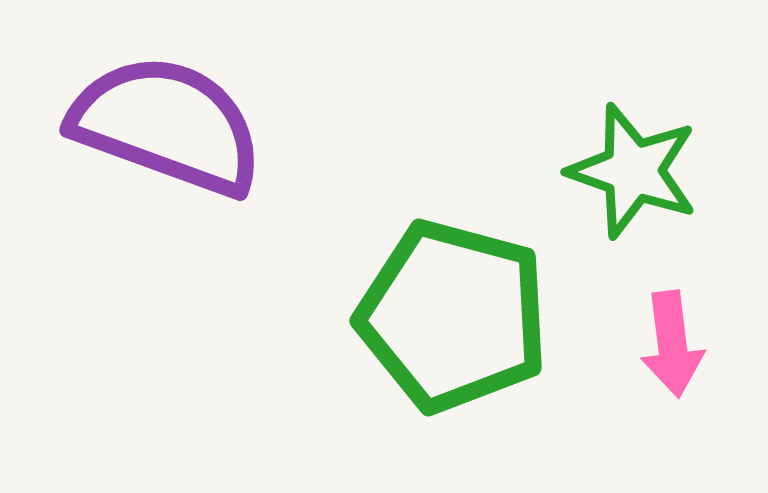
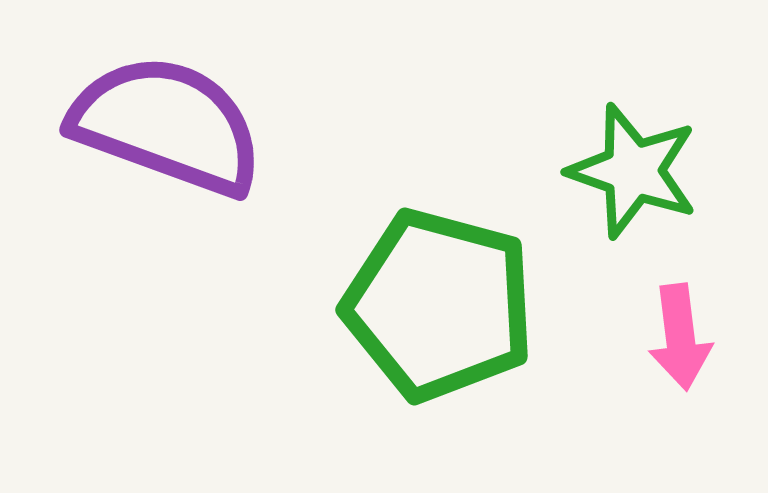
green pentagon: moved 14 px left, 11 px up
pink arrow: moved 8 px right, 7 px up
